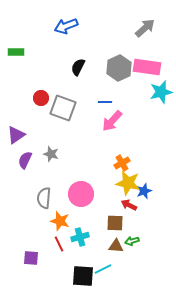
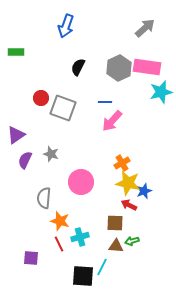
blue arrow: rotated 50 degrees counterclockwise
pink circle: moved 12 px up
cyan line: moved 1 px left, 2 px up; rotated 36 degrees counterclockwise
